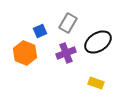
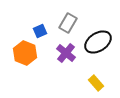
purple cross: rotated 30 degrees counterclockwise
yellow rectangle: rotated 28 degrees clockwise
